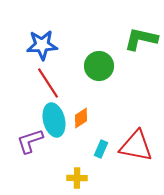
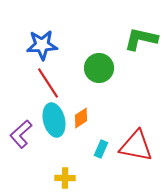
green circle: moved 2 px down
purple L-shape: moved 9 px left, 7 px up; rotated 24 degrees counterclockwise
yellow cross: moved 12 px left
